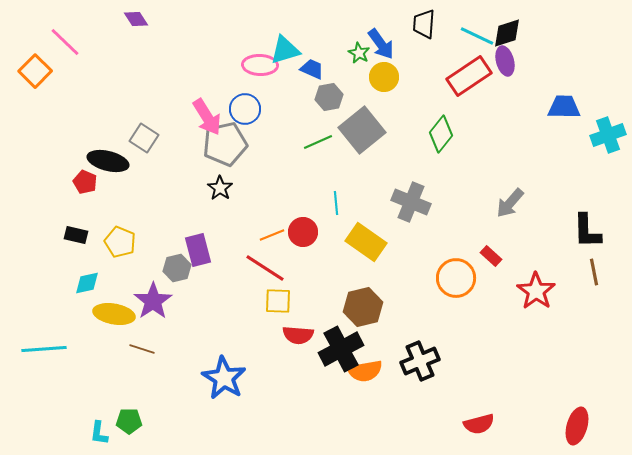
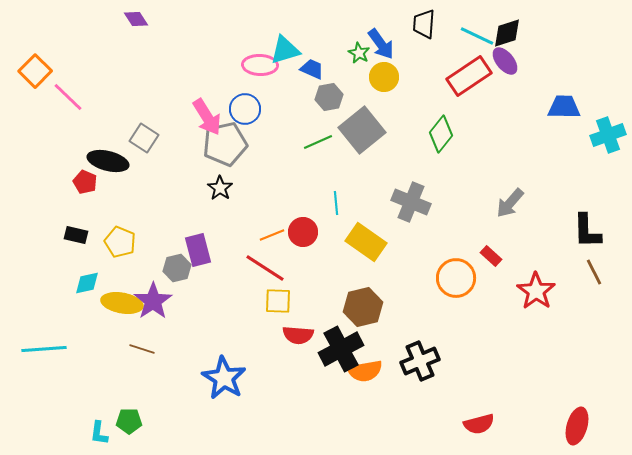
pink line at (65, 42): moved 3 px right, 55 px down
purple ellipse at (505, 61): rotated 24 degrees counterclockwise
brown line at (594, 272): rotated 16 degrees counterclockwise
yellow ellipse at (114, 314): moved 8 px right, 11 px up
